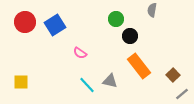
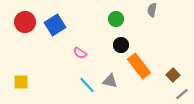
black circle: moved 9 px left, 9 px down
